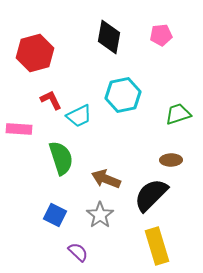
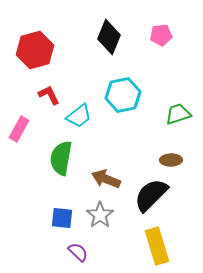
black diamond: rotated 12 degrees clockwise
red hexagon: moved 3 px up
red L-shape: moved 2 px left, 5 px up
cyan trapezoid: rotated 12 degrees counterclockwise
pink rectangle: rotated 65 degrees counterclockwise
green semicircle: rotated 152 degrees counterclockwise
blue square: moved 7 px right, 3 px down; rotated 20 degrees counterclockwise
